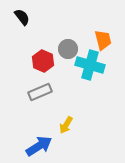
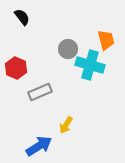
orange trapezoid: moved 3 px right
red hexagon: moved 27 px left, 7 px down
